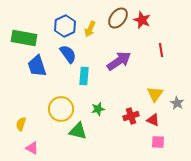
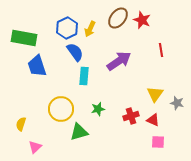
blue hexagon: moved 2 px right, 2 px down
blue semicircle: moved 7 px right, 2 px up
gray star: rotated 16 degrees counterclockwise
green triangle: moved 1 px right, 1 px down; rotated 30 degrees counterclockwise
pink triangle: moved 3 px right, 1 px up; rotated 48 degrees clockwise
